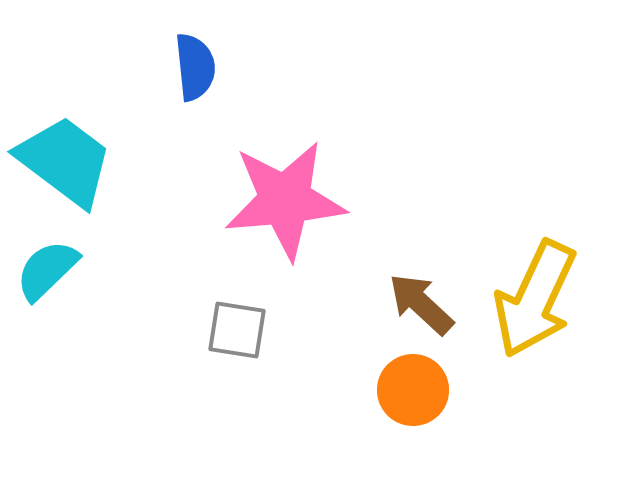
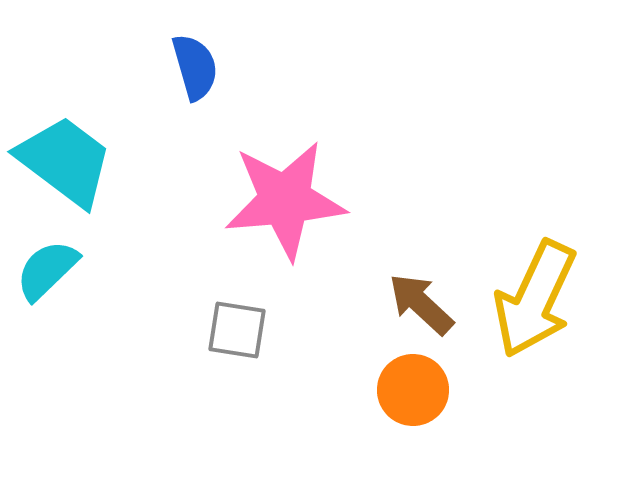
blue semicircle: rotated 10 degrees counterclockwise
